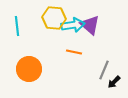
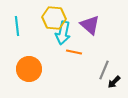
cyan arrow: moved 10 px left, 8 px down; rotated 110 degrees clockwise
